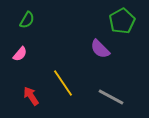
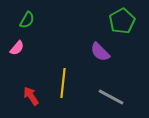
purple semicircle: moved 3 px down
pink semicircle: moved 3 px left, 6 px up
yellow line: rotated 40 degrees clockwise
